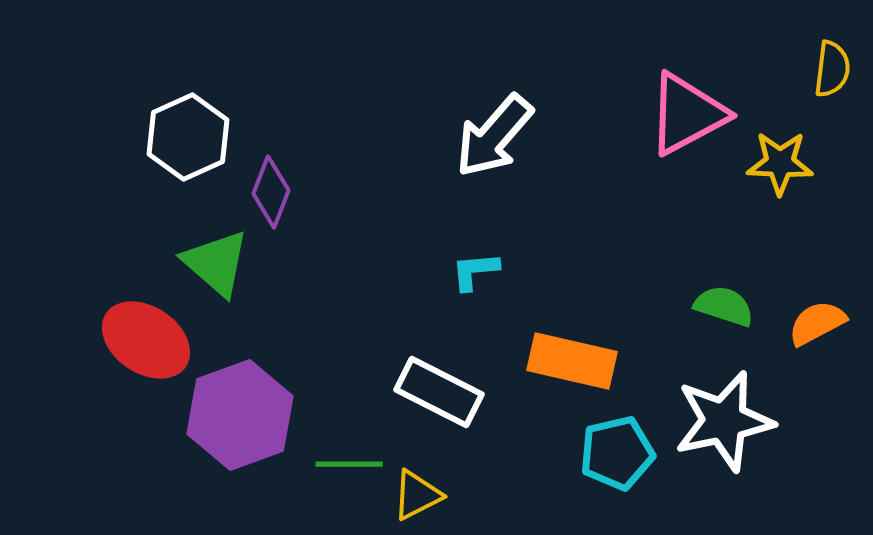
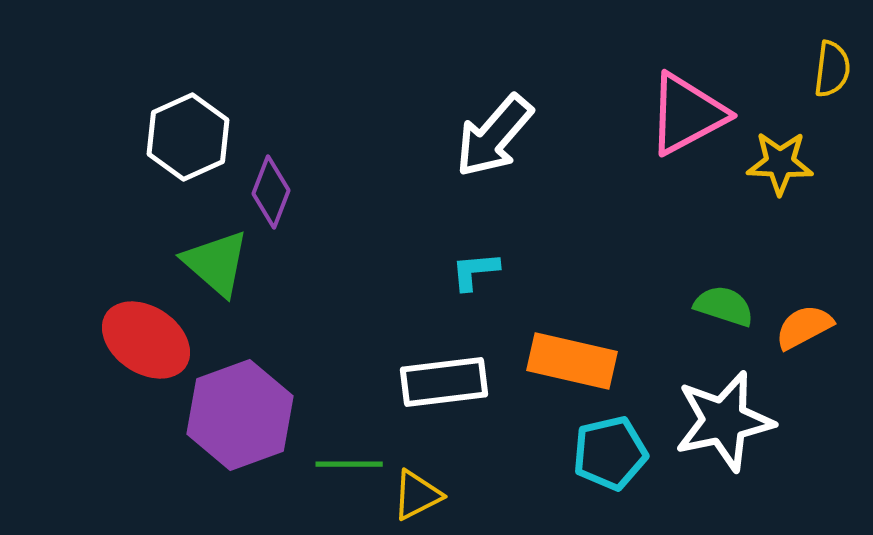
orange semicircle: moved 13 px left, 4 px down
white rectangle: moved 5 px right, 10 px up; rotated 34 degrees counterclockwise
cyan pentagon: moved 7 px left
